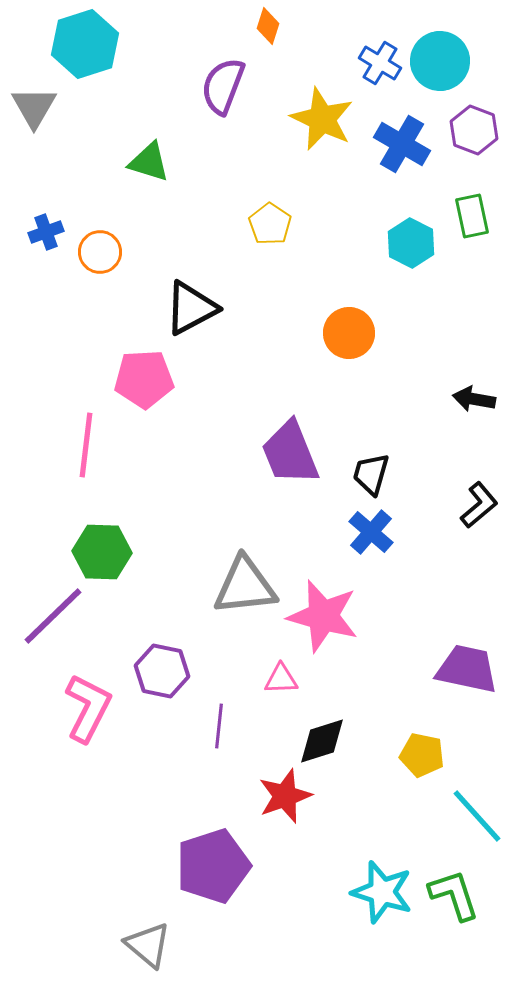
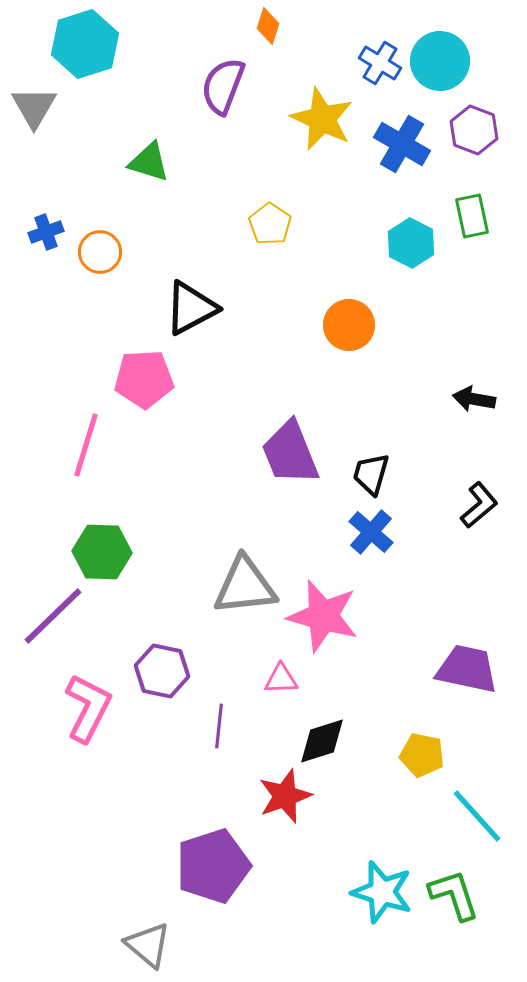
orange circle at (349, 333): moved 8 px up
pink line at (86, 445): rotated 10 degrees clockwise
